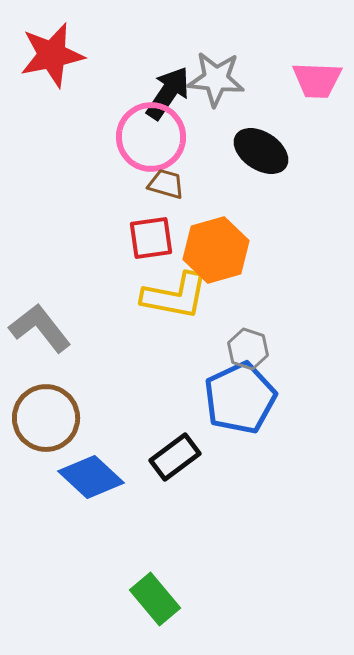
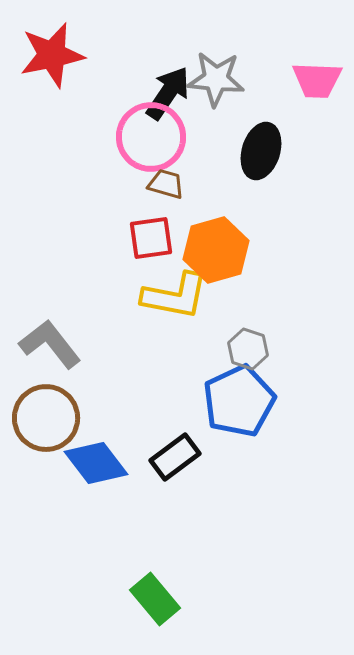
black ellipse: rotated 74 degrees clockwise
gray L-shape: moved 10 px right, 16 px down
blue pentagon: moved 1 px left, 3 px down
blue diamond: moved 5 px right, 14 px up; rotated 10 degrees clockwise
